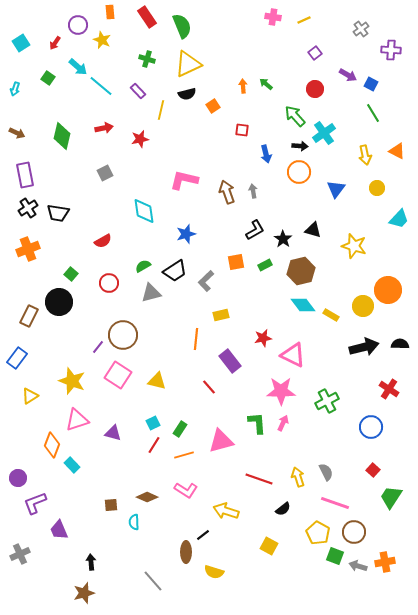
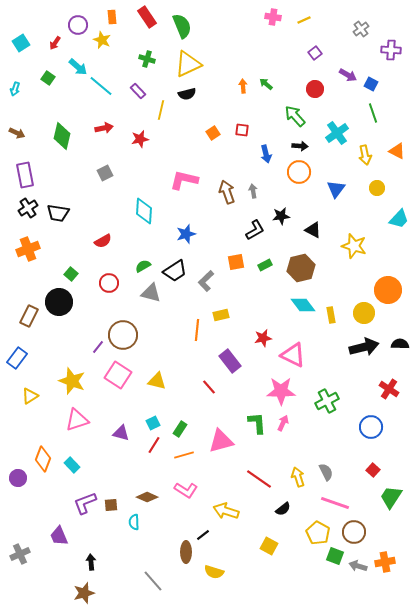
orange rectangle at (110, 12): moved 2 px right, 5 px down
orange square at (213, 106): moved 27 px down
green line at (373, 113): rotated 12 degrees clockwise
cyan cross at (324, 133): moved 13 px right
cyan diamond at (144, 211): rotated 12 degrees clockwise
black triangle at (313, 230): rotated 12 degrees clockwise
black star at (283, 239): moved 2 px left, 23 px up; rotated 30 degrees clockwise
brown hexagon at (301, 271): moved 3 px up
gray triangle at (151, 293): rotated 30 degrees clockwise
yellow circle at (363, 306): moved 1 px right, 7 px down
yellow rectangle at (331, 315): rotated 49 degrees clockwise
orange line at (196, 339): moved 1 px right, 9 px up
purple triangle at (113, 433): moved 8 px right
orange diamond at (52, 445): moved 9 px left, 14 px down
red line at (259, 479): rotated 16 degrees clockwise
purple L-shape at (35, 503): moved 50 px right
purple trapezoid at (59, 530): moved 6 px down
